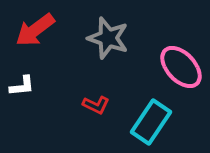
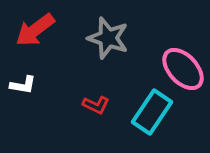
pink ellipse: moved 2 px right, 2 px down
white L-shape: moved 1 px right, 1 px up; rotated 16 degrees clockwise
cyan rectangle: moved 1 px right, 10 px up
